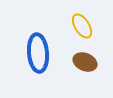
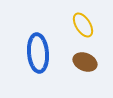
yellow ellipse: moved 1 px right, 1 px up
